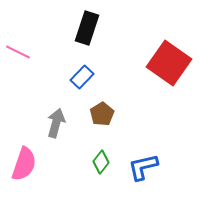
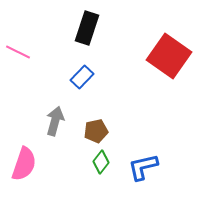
red square: moved 7 px up
brown pentagon: moved 6 px left, 17 px down; rotated 20 degrees clockwise
gray arrow: moved 1 px left, 2 px up
